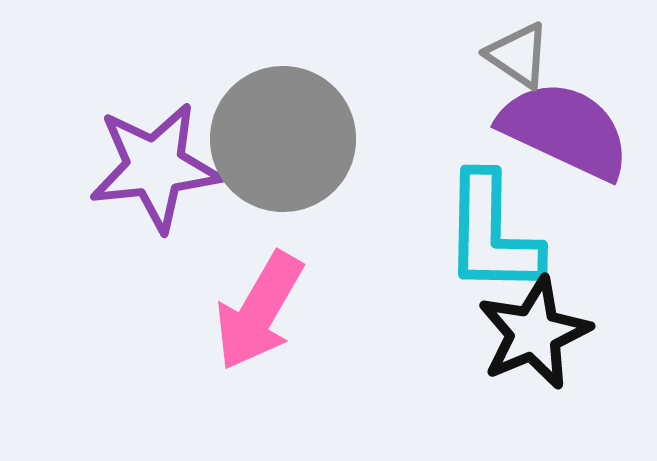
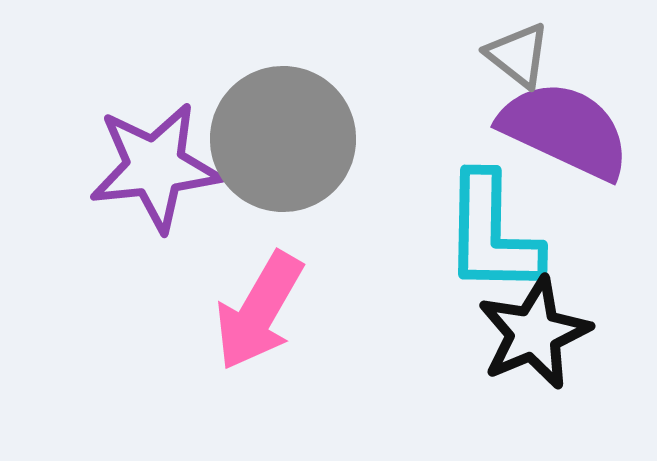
gray triangle: rotated 4 degrees clockwise
